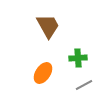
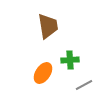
brown trapezoid: rotated 20 degrees clockwise
green cross: moved 8 px left, 2 px down
